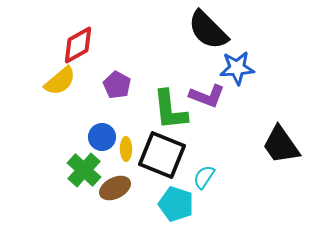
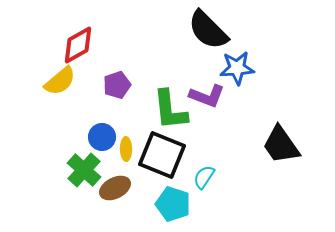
purple pentagon: rotated 24 degrees clockwise
cyan pentagon: moved 3 px left
